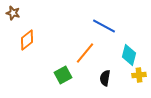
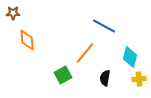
brown star: rotated 16 degrees counterclockwise
orange diamond: rotated 55 degrees counterclockwise
cyan diamond: moved 1 px right, 2 px down
yellow cross: moved 4 px down
